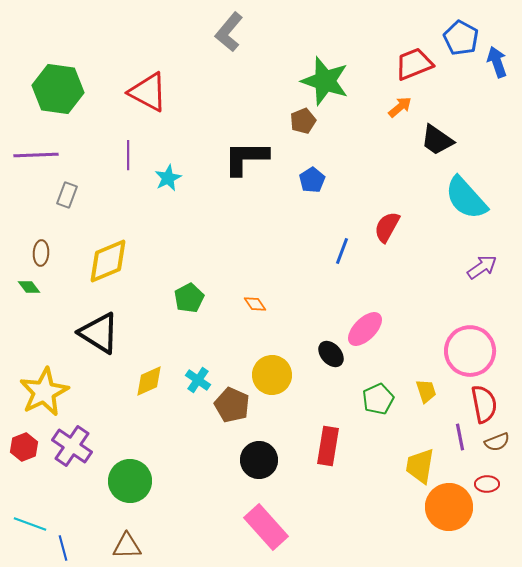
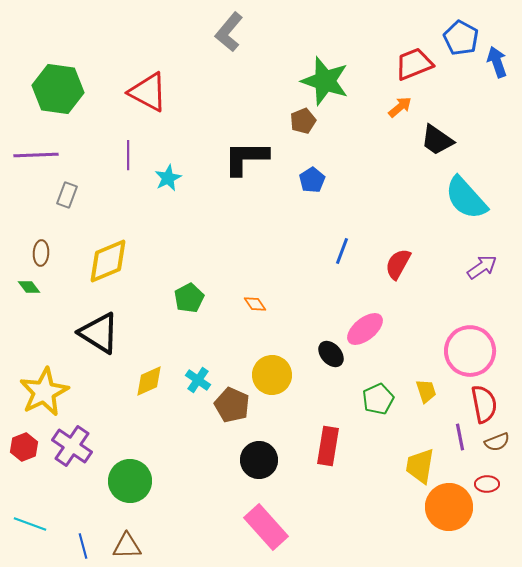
red semicircle at (387, 227): moved 11 px right, 37 px down
pink ellipse at (365, 329): rotated 6 degrees clockwise
blue line at (63, 548): moved 20 px right, 2 px up
